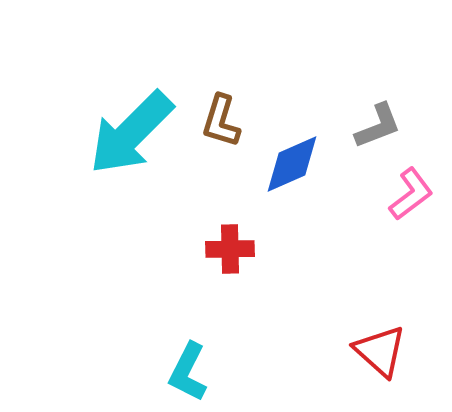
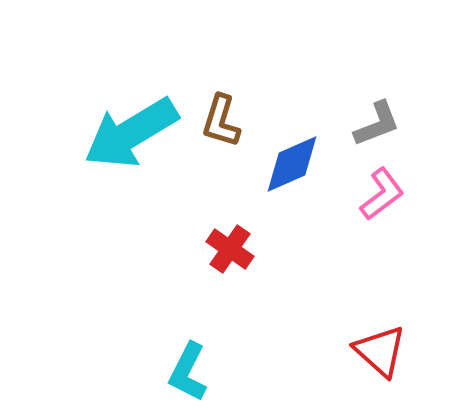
gray L-shape: moved 1 px left, 2 px up
cyan arrow: rotated 14 degrees clockwise
pink L-shape: moved 29 px left
red cross: rotated 36 degrees clockwise
